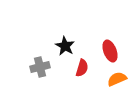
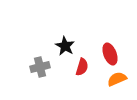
red ellipse: moved 3 px down
red semicircle: moved 1 px up
